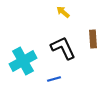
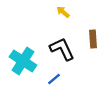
black L-shape: moved 1 px left, 1 px down
cyan cross: rotated 28 degrees counterclockwise
blue line: rotated 24 degrees counterclockwise
